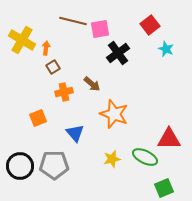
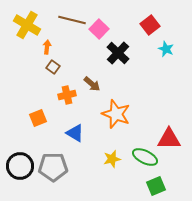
brown line: moved 1 px left, 1 px up
pink square: moved 1 px left; rotated 36 degrees counterclockwise
yellow cross: moved 5 px right, 15 px up
orange arrow: moved 1 px right, 1 px up
black cross: rotated 10 degrees counterclockwise
brown square: rotated 24 degrees counterclockwise
orange cross: moved 3 px right, 3 px down
orange star: moved 2 px right
blue triangle: rotated 18 degrees counterclockwise
gray pentagon: moved 1 px left, 2 px down
green square: moved 8 px left, 2 px up
